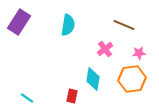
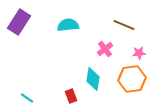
cyan semicircle: rotated 105 degrees counterclockwise
red rectangle: moved 1 px left; rotated 32 degrees counterclockwise
